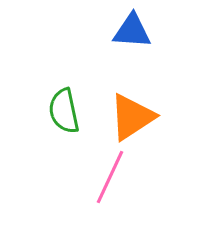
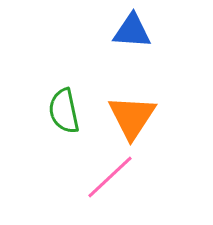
orange triangle: rotated 24 degrees counterclockwise
pink line: rotated 22 degrees clockwise
